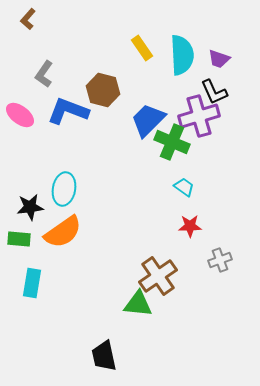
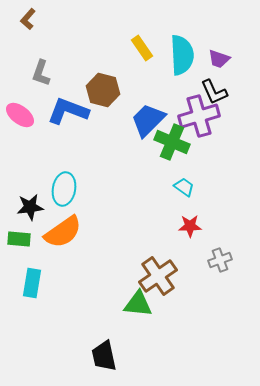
gray L-shape: moved 3 px left, 1 px up; rotated 16 degrees counterclockwise
